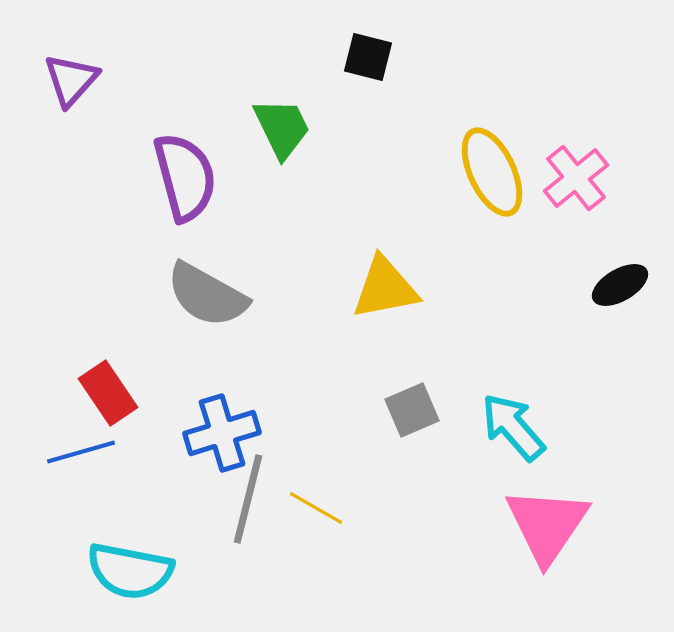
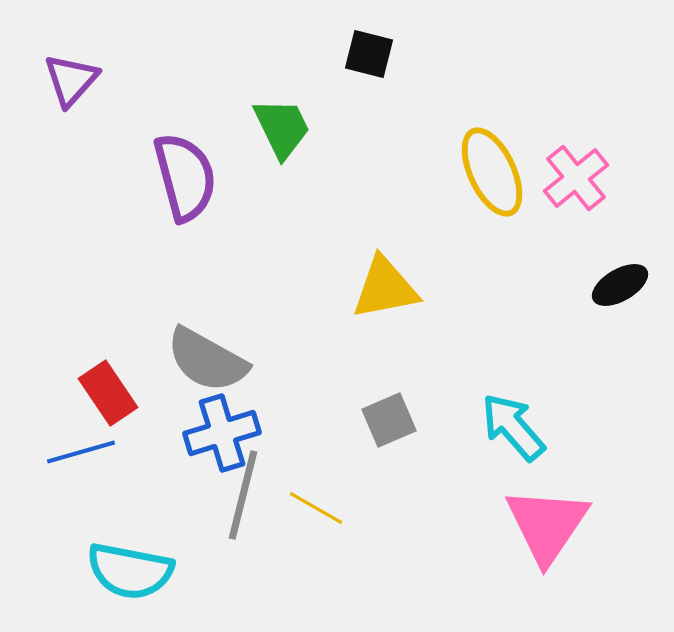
black square: moved 1 px right, 3 px up
gray semicircle: moved 65 px down
gray square: moved 23 px left, 10 px down
gray line: moved 5 px left, 4 px up
